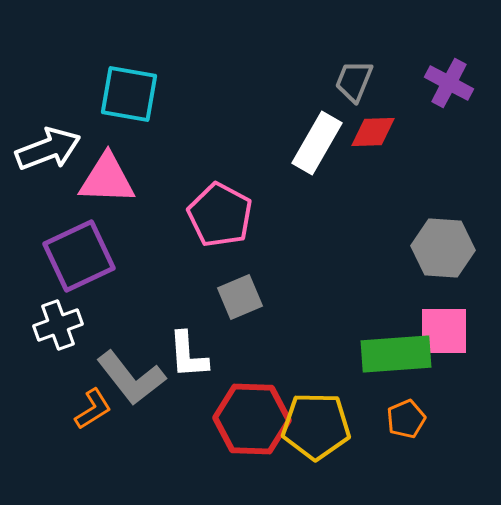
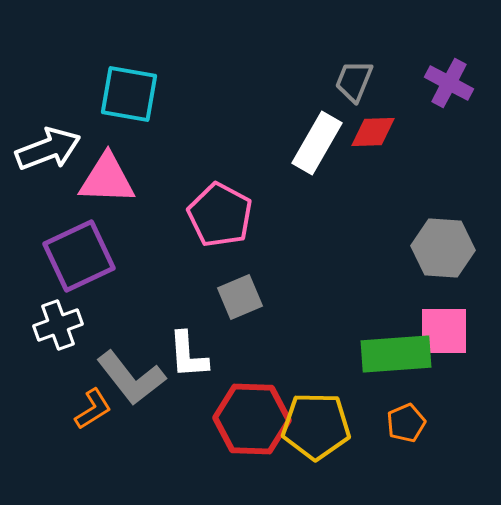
orange pentagon: moved 4 px down
